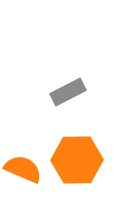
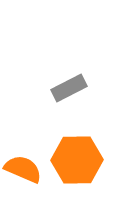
gray rectangle: moved 1 px right, 4 px up
